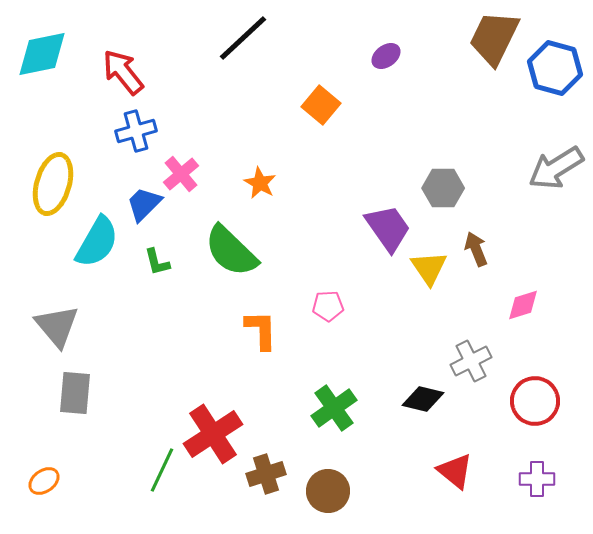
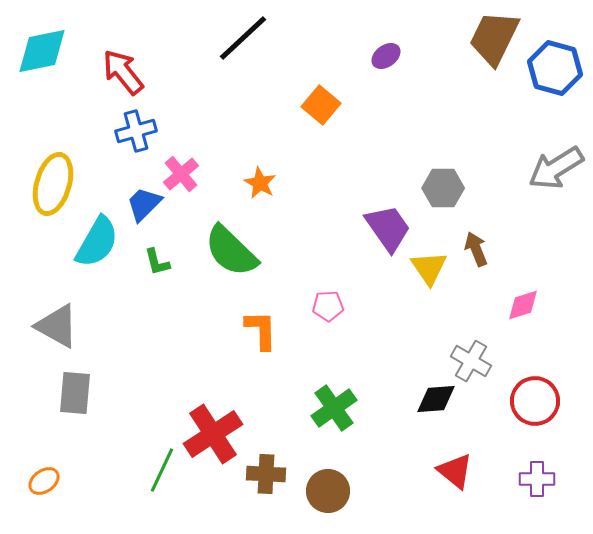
cyan diamond: moved 3 px up
gray triangle: rotated 21 degrees counterclockwise
gray cross: rotated 33 degrees counterclockwise
black diamond: moved 13 px right; rotated 18 degrees counterclockwise
brown cross: rotated 21 degrees clockwise
